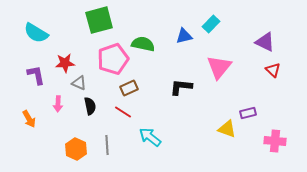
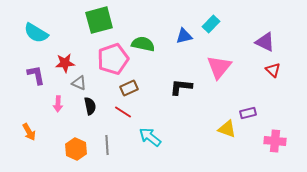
orange arrow: moved 13 px down
